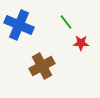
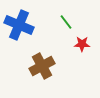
red star: moved 1 px right, 1 px down
